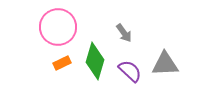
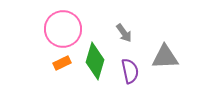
pink circle: moved 5 px right, 2 px down
gray triangle: moved 7 px up
purple semicircle: rotated 35 degrees clockwise
